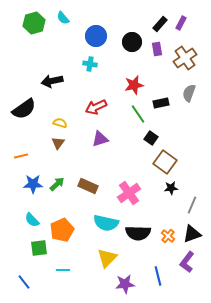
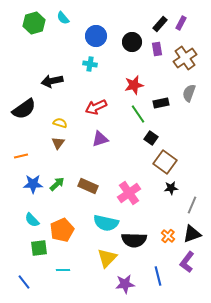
black semicircle at (138, 233): moved 4 px left, 7 px down
